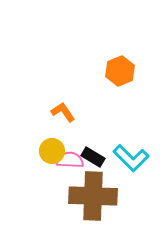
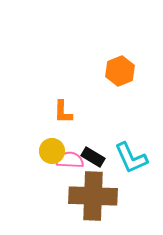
orange L-shape: rotated 145 degrees counterclockwise
cyan L-shape: rotated 21 degrees clockwise
